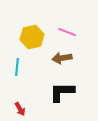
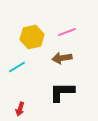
pink line: rotated 42 degrees counterclockwise
cyan line: rotated 54 degrees clockwise
red arrow: rotated 48 degrees clockwise
